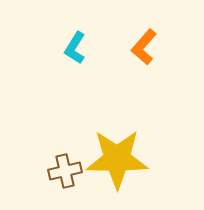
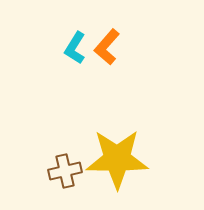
orange L-shape: moved 37 px left
